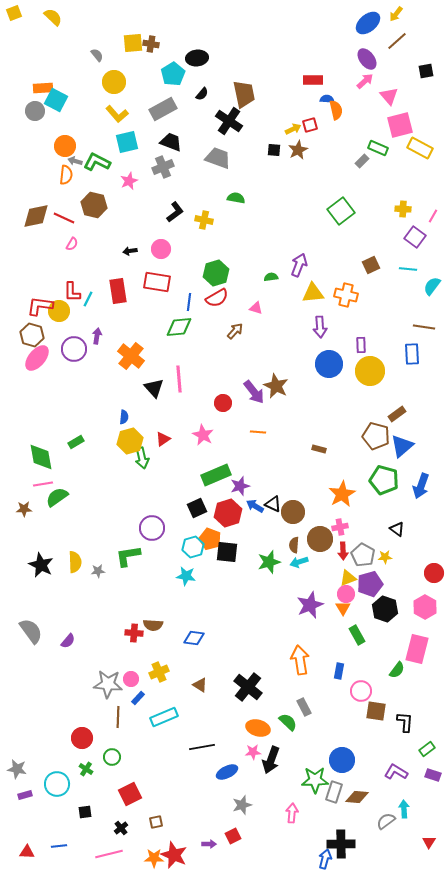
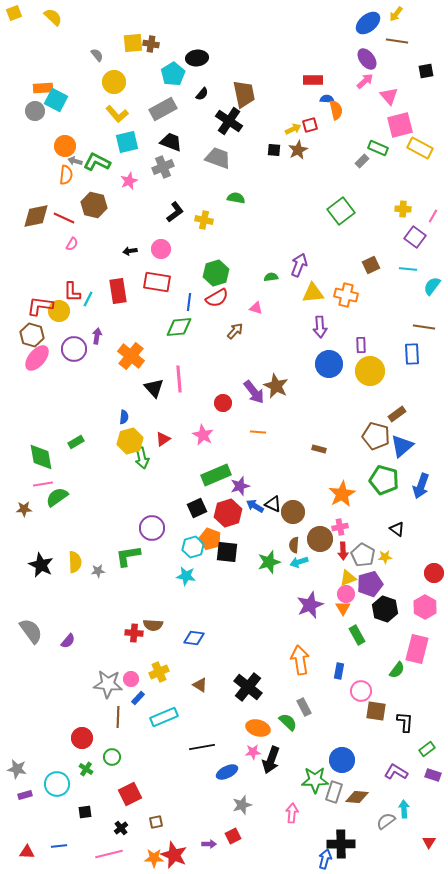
brown line at (397, 41): rotated 50 degrees clockwise
